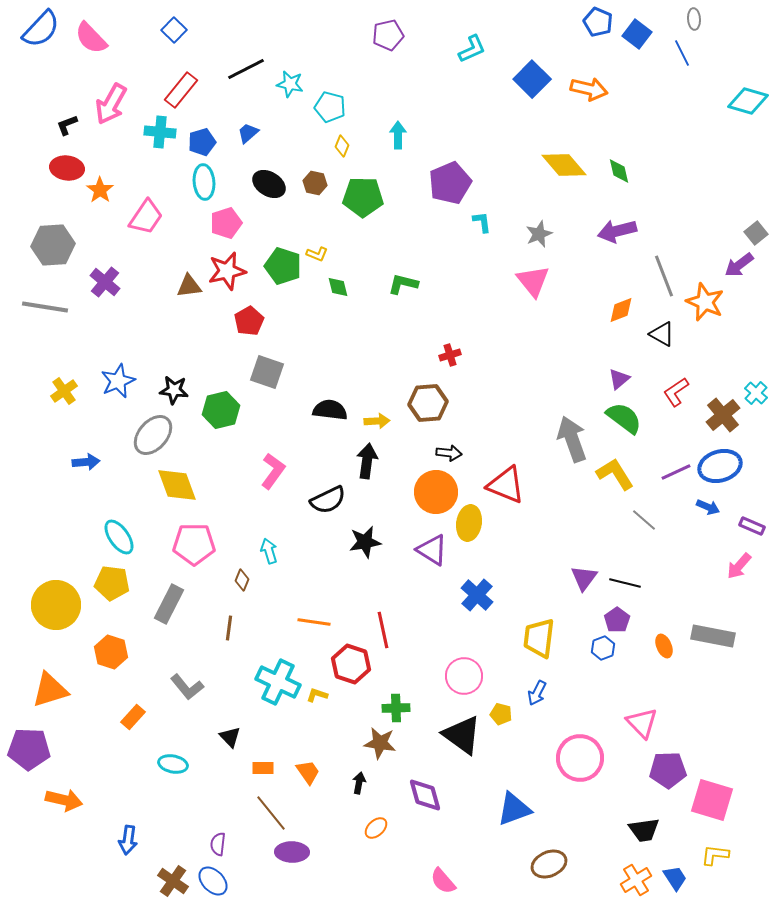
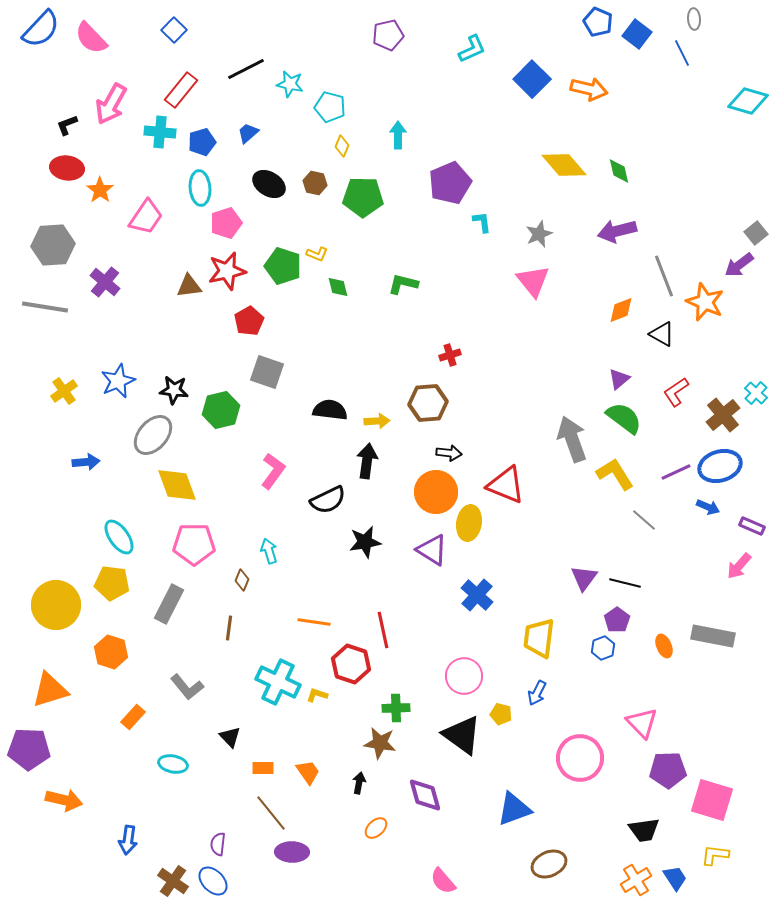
cyan ellipse at (204, 182): moved 4 px left, 6 px down
